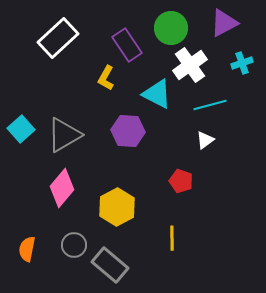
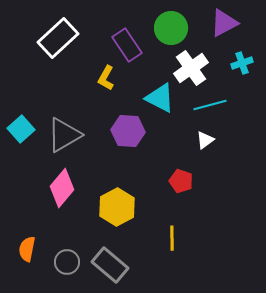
white cross: moved 1 px right, 3 px down
cyan triangle: moved 3 px right, 4 px down
gray circle: moved 7 px left, 17 px down
